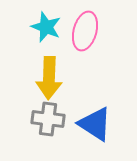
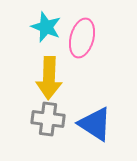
pink ellipse: moved 3 px left, 7 px down
